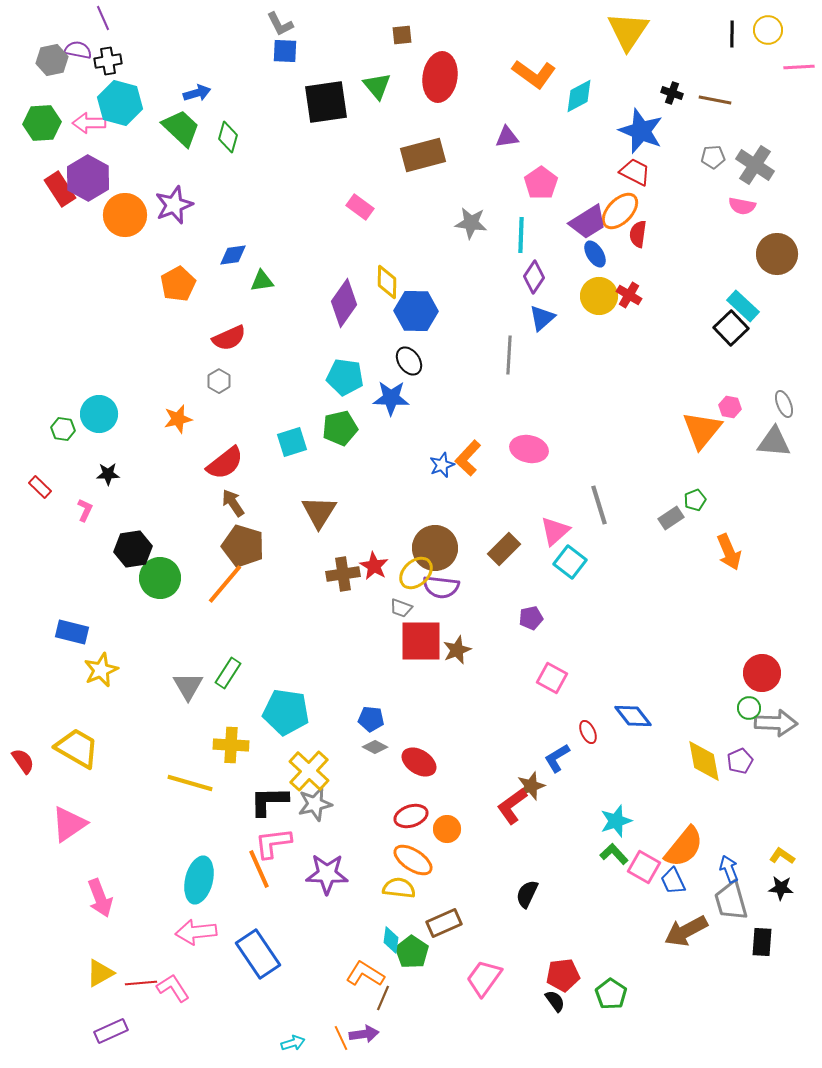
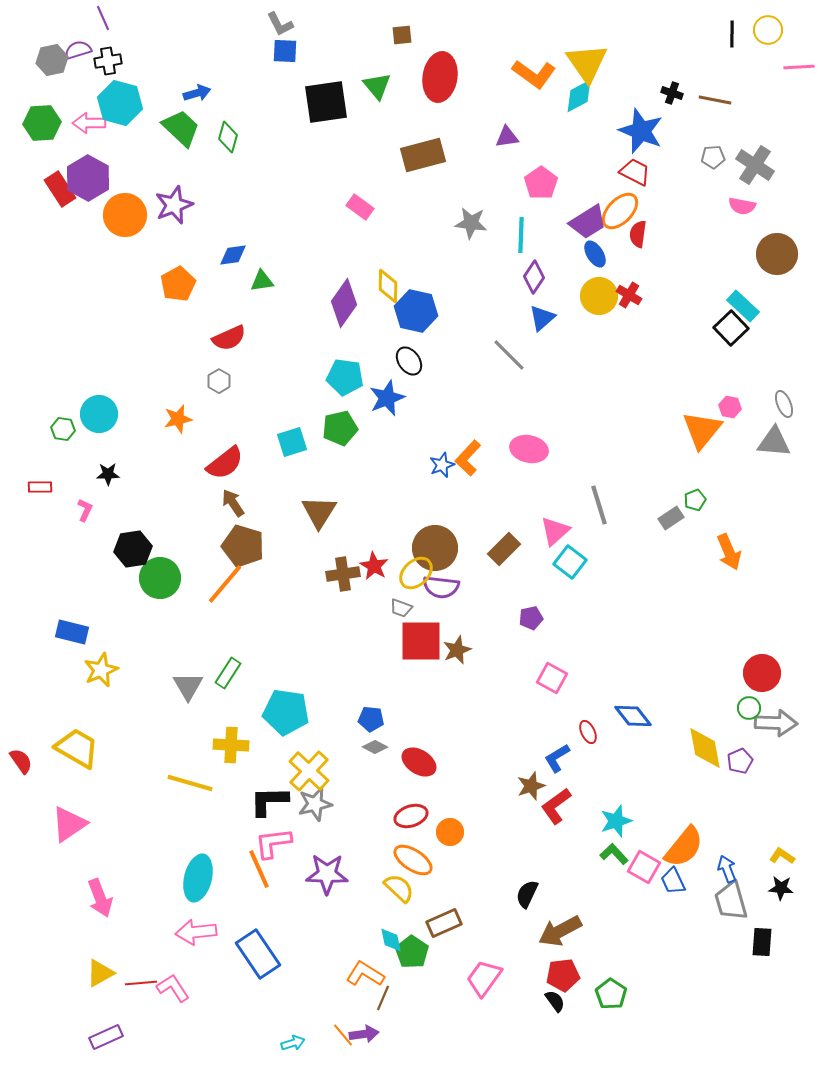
yellow triangle at (628, 31): moved 41 px left, 32 px down; rotated 9 degrees counterclockwise
purple semicircle at (78, 50): rotated 28 degrees counterclockwise
yellow diamond at (387, 282): moved 1 px right, 4 px down
blue hexagon at (416, 311): rotated 12 degrees clockwise
gray line at (509, 355): rotated 48 degrees counterclockwise
blue star at (391, 398): moved 4 px left; rotated 24 degrees counterclockwise
red rectangle at (40, 487): rotated 45 degrees counterclockwise
red semicircle at (23, 761): moved 2 px left
yellow diamond at (704, 761): moved 1 px right, 13 px up
red L-shape at (512, 806): moved 44 px right
orange circle at (447, 829): moved 3 px right, 3 px down
blue arrow at (729, 869): moved 2 px left
cyan ellipse at (199, 880): moved 1 px left, 2 px up
yellow semicircle at (399, 888): rotated 36 degrees clockwise
brown arrow at (686, 931): moved 126 px left
cyan diamond at (391, 940): rotated 20 degrees counterclockwise
purple rectangle at (111, 1031): moved 5 px left, 6 px down
orange line at (341, 1038): moved 2 px right, 3 px up; rotated 15 degrees counterclockwise
